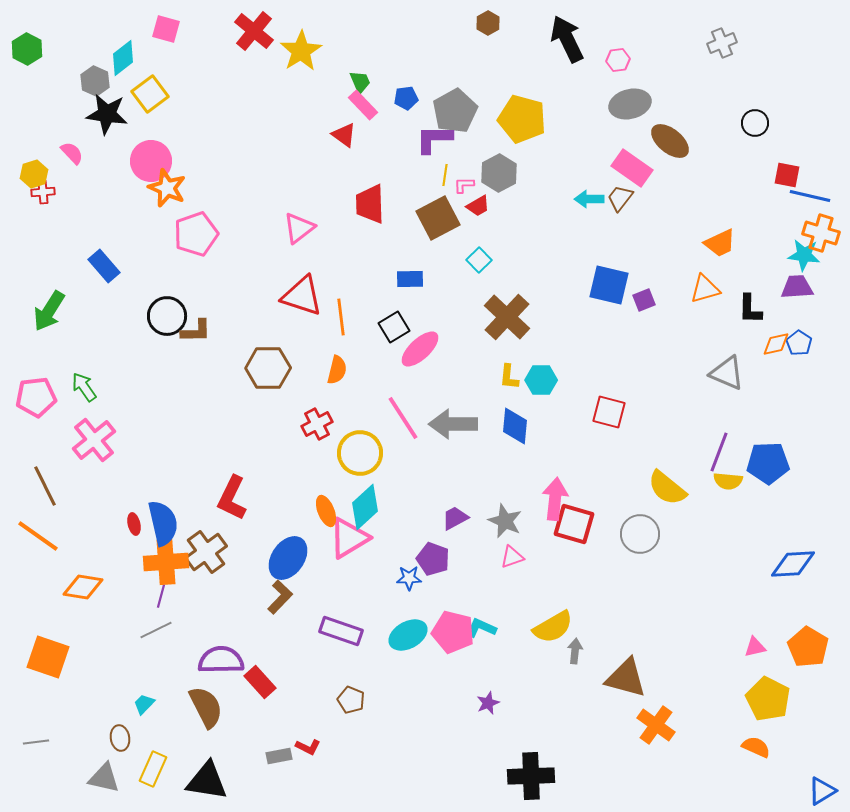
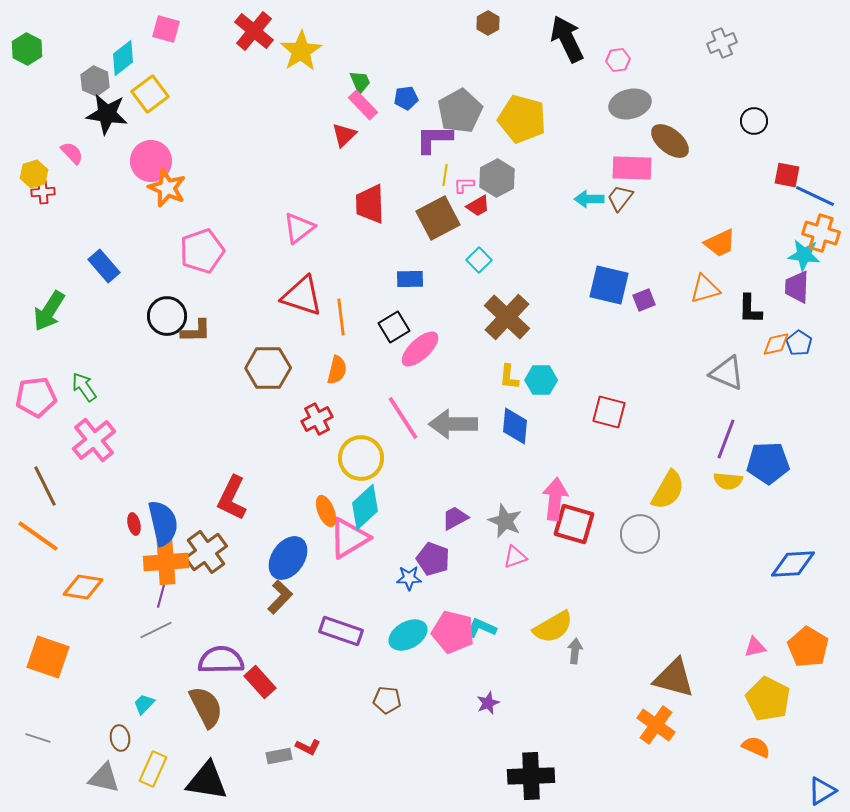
gray pentagon at (455, 111): moved 5 px right
black circle at (755, 123): moved 1 px left, 2 px up
red triangle at (344, 135): rotated 40 degrees clockwise
pink rectangle at (632, 168): rotated 33 degrees counterclockwise
gray hexagon at (499, 173): moved 2 px left, 5 px down
blue line at (810, 196): moved 5 px right; rotated 12 degrees clockwise
pink pentagon at (196, 234): moved 6 px right, 17 px down
purple trapezoid at (797, 287): rotated 84 degrees counterclockwise
red cross at (317, 424): moved 5 px up
purple line at (719, 452): moved 7 px right, 13 px up
yellow circle at (360, 453): moved 1 px right, 5 px down
yellow semicircle at (667, 488): moved 1 px right, 2 px down; rotated 99 degrees counterclockwise
pink triangle at (512, 557): moved 3 px right
brown triangle at (626, 678): moved 48 px right
brown pentagon at (351, 700): moved 36 px right; rotated 16 degrees counterclockwise
gray line at (36, 742): moved 2 px right, 4 px up; rotated 25 degrees clockwise
